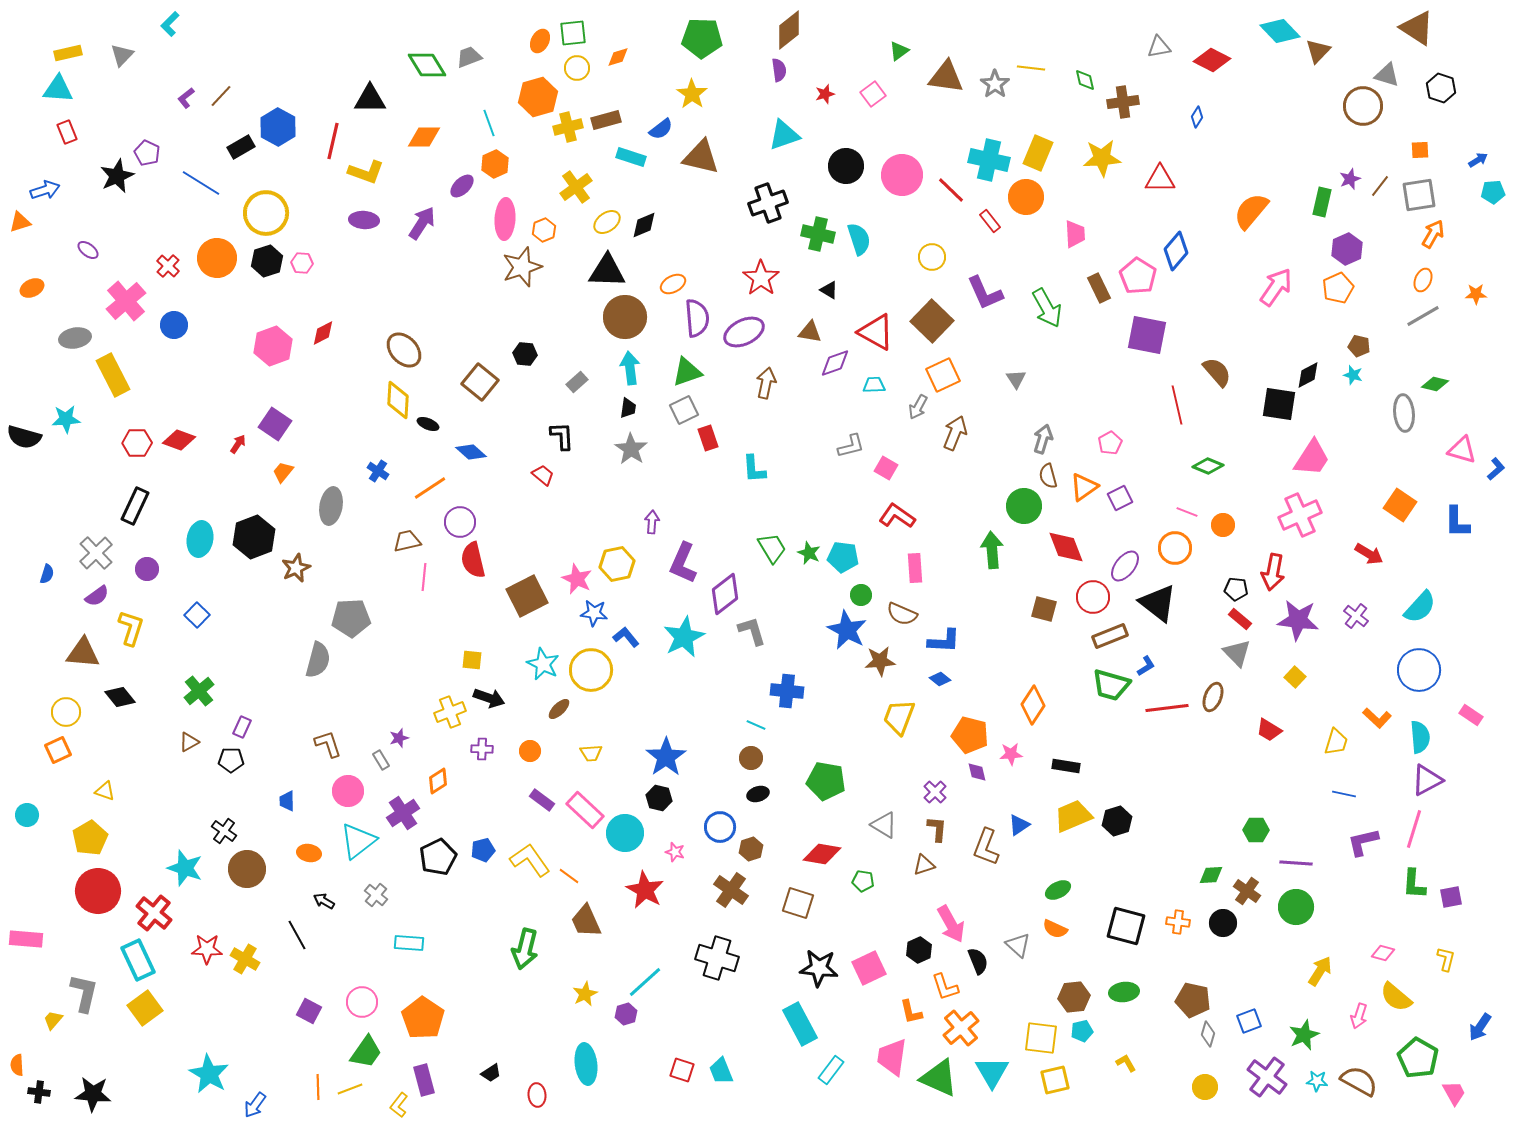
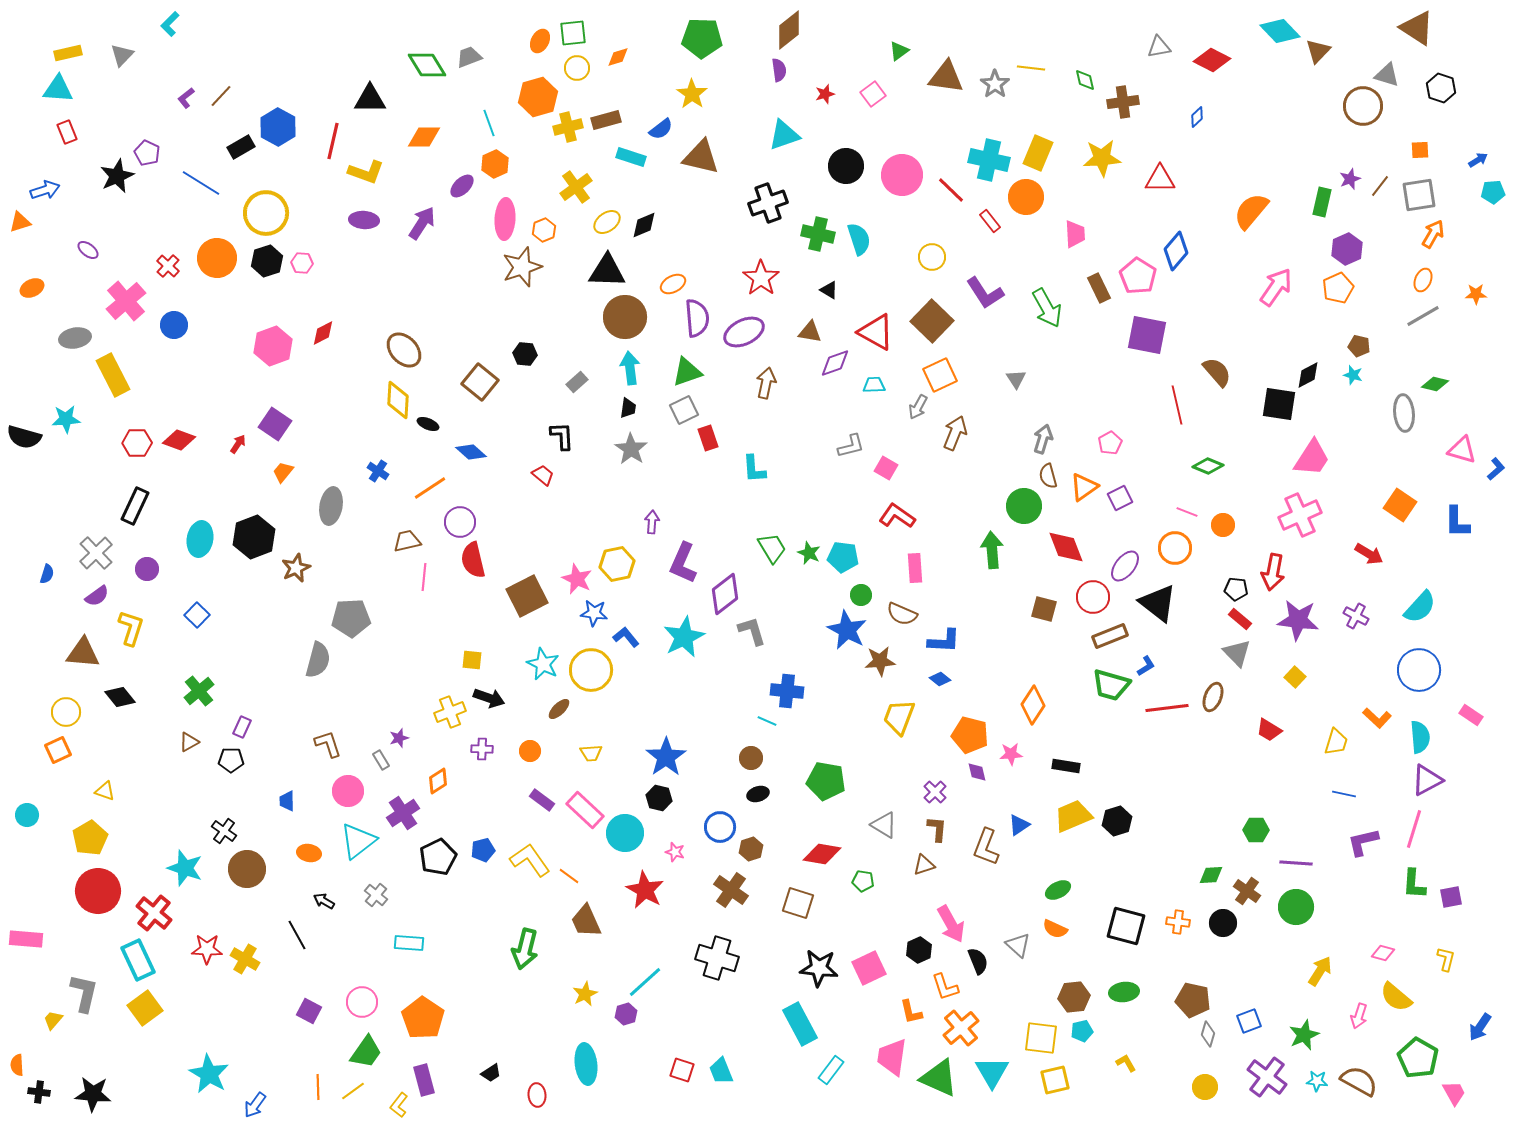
blue diamond at (1197, 117): rotated 15 degrees clockwise
purple L-shape at (985, 293): rotated 9 degrees counterclockwise
orange square at (943, 375): moved 3 px left
purple cross at (1356, 616): rotated 10 degrees counterclockwise
cyan line at (756, 725): moved 11 px right, 4 px up
yellow line at (350, 1089): moved 3 px right, 2 px down; rotated 15 degrees counterclockwise
